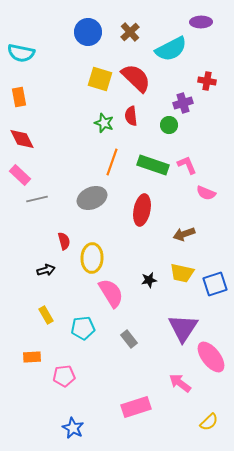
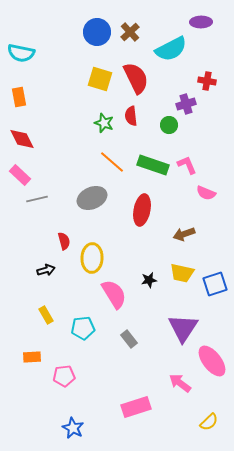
blue circle at (88, 32): moved 9 px right
red semicircle at (136, 78): rotated 20 degrees clockwise
purple cross at (183, 103): moved 3 px right, 1 px down
orange line at (112, 162): rotated 68 degrees counterclockwise
pink semicircle at (111, 293): moved 3 px right, 1 px down
pink ellipse at (211, 357): moved 1 px right, 4 px down
